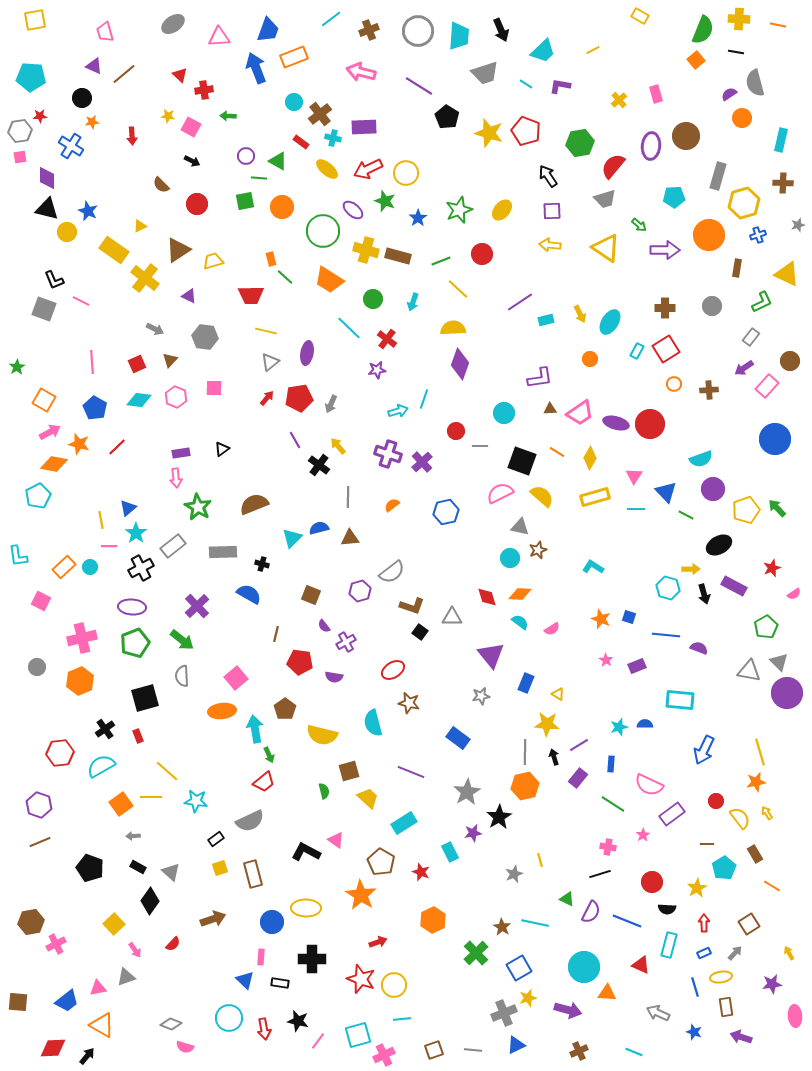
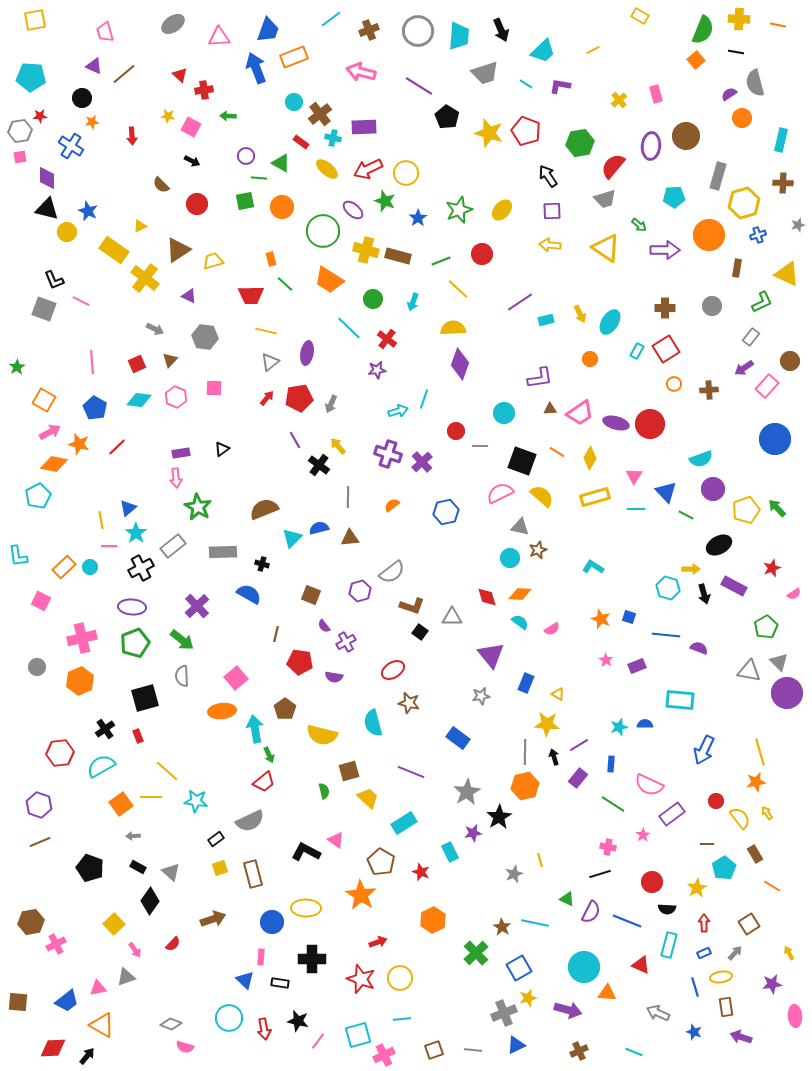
green triangle at (278, 161): moved 3 px right, 2 px down
green line at (285, 277): moved 7 px down
brown semicircle at (254, 504): moved 10 px right, 5 px down
yellow circle at (394, 985): moved 6 px right, 7 px up
